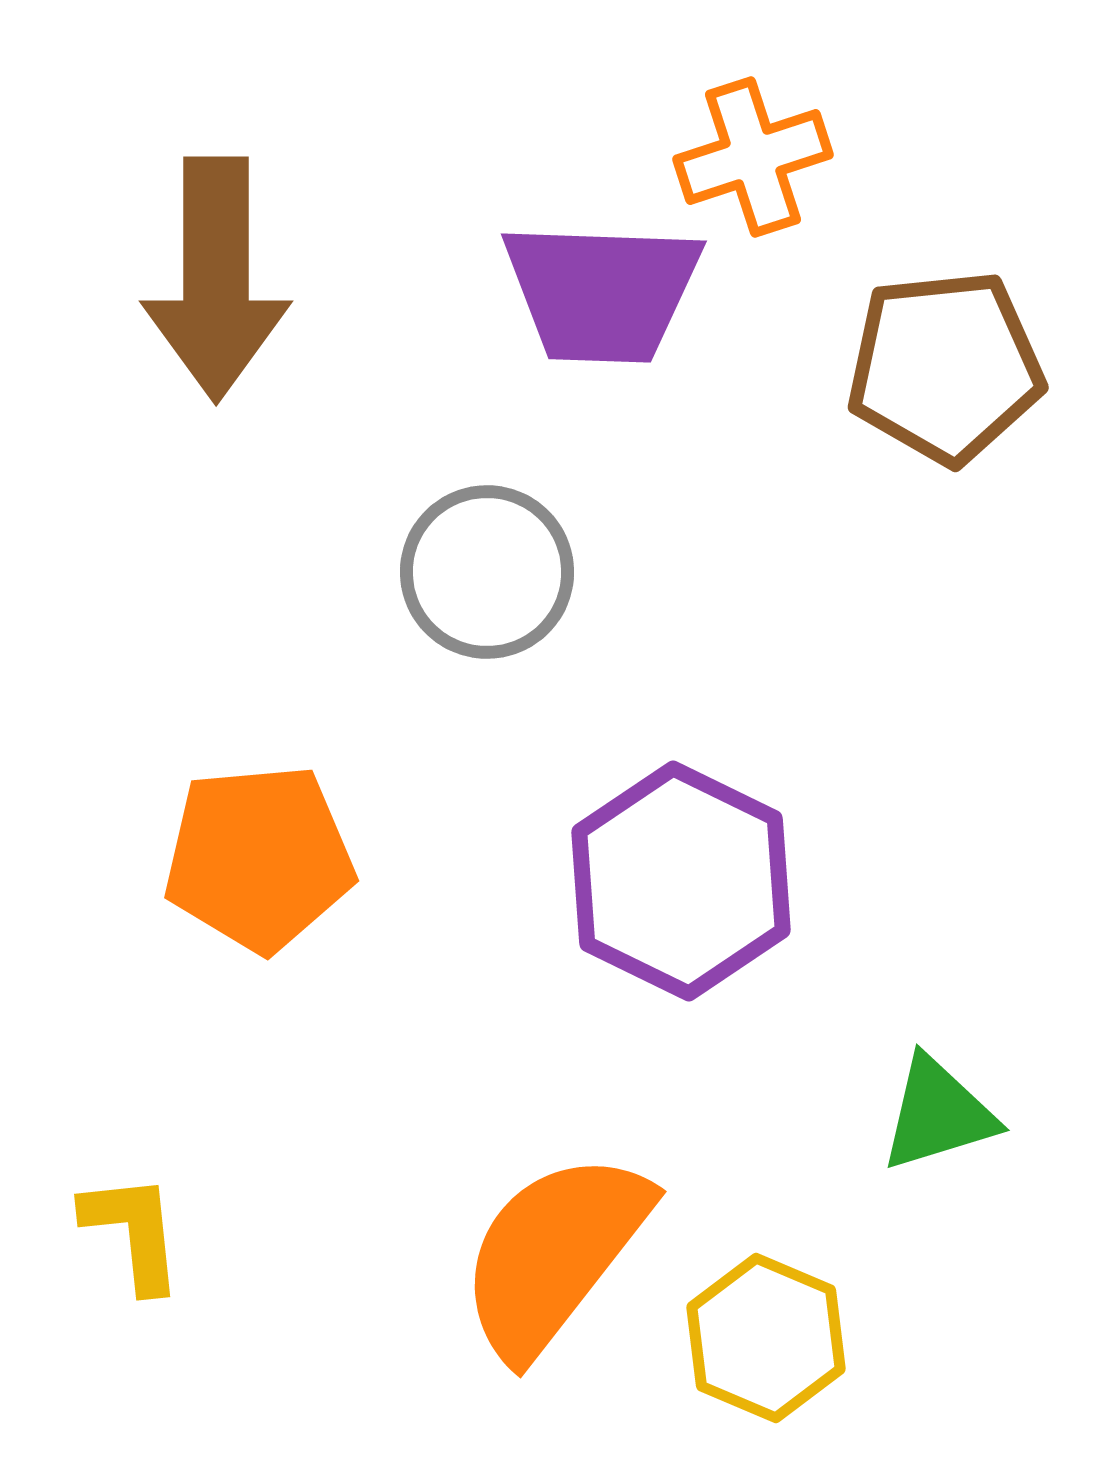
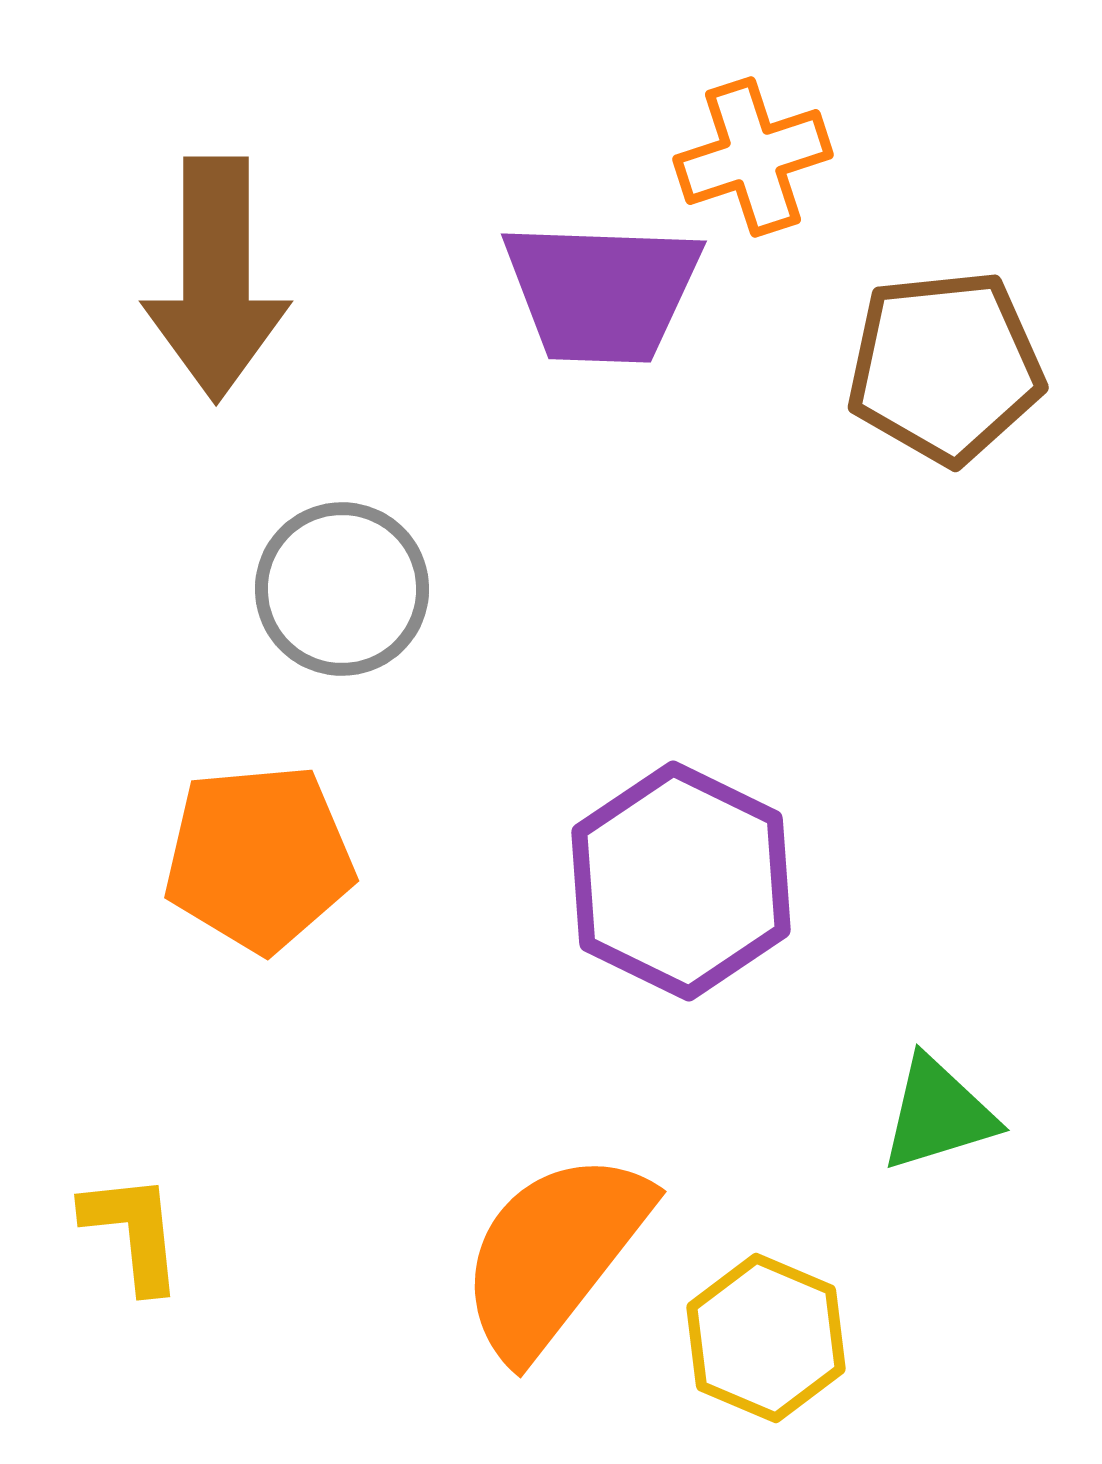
gray circle: moved 145 px left, 17 px down
